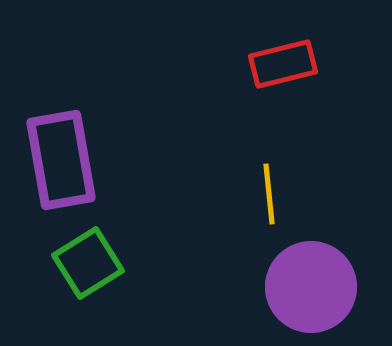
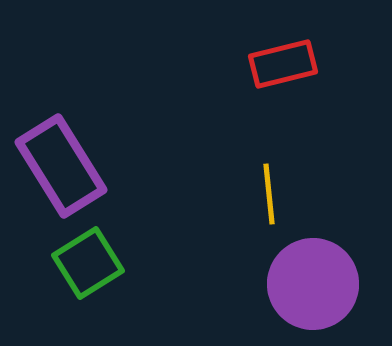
purple rectangle: moved 6 px down; rotated 22 degrees counterclockwise
purple circle: moved 2 px right, 3 px up
